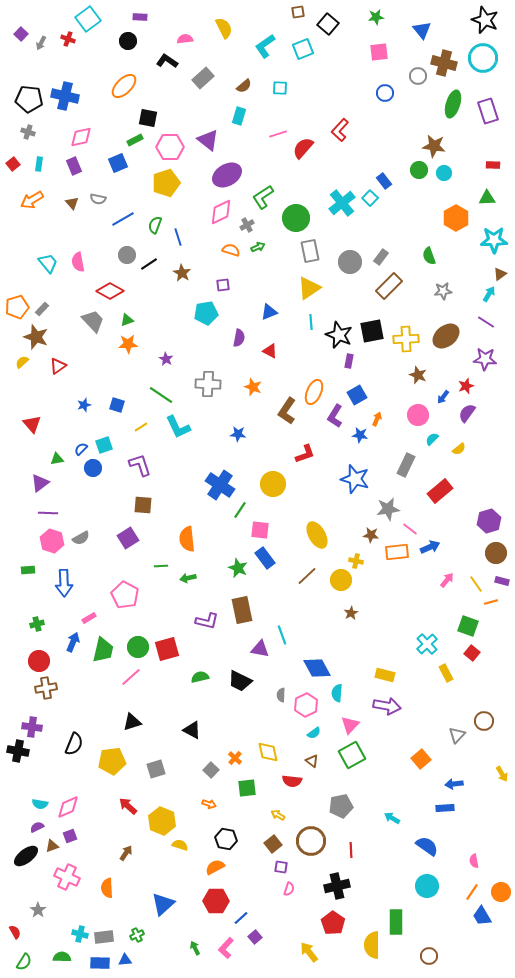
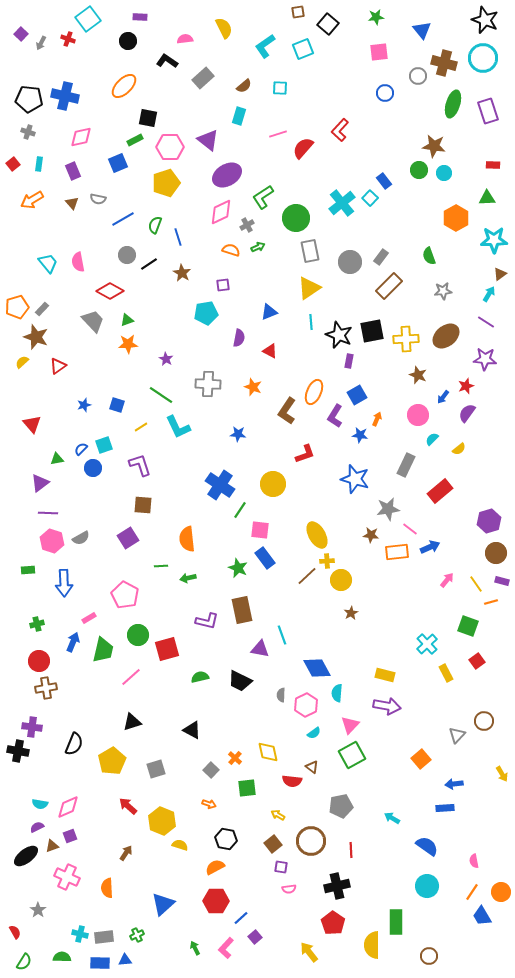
purple rectangle at (74, 166): moved 1 px left, 5 px down
yellow cross at (356, 561): moved 29 px left; rotated 16 degrees counterclockwise
green circle at (138, 647): moved 12 px up
red square at (472, 653): moved 5 px right, 8 px down; rotated 14 degrees clockwise
yellow pentagon at (112, 761): rotated 24 degrees counterclockwise
brown triangle at (312, 761): moved 6 px down
pink semicircle at (289, 889): rotated 64 degrees clockwise
